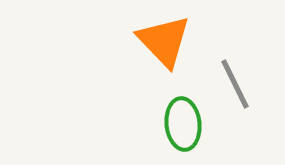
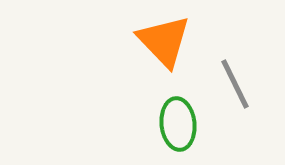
green ellipse: moved 5 px left
